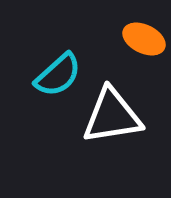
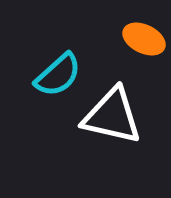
white triangle: rotated 22 degrees clockwise
